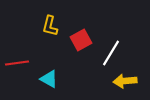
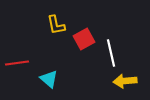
yellow L-shape: moved 6 px right, 1 px up; rotated 25 degrees counterclockwise
red square: moved 3 px right, 1 px up
white line: rotated 44 degrees counterclockwise
cyan triangle: rotated 12 degrees clockwise
